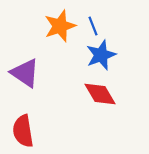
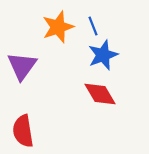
orange star: moved 2 px left, 1 px down
blue star: moved 2 px right
purple triangle: moved 3 px left, 7 px up; rotated 32 degrees clockwise
